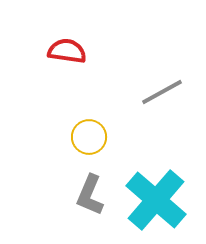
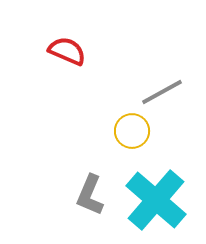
red semicircle: rotated 15 degrees clockwise
yellow circle: moved 43 px right, 6 px up
